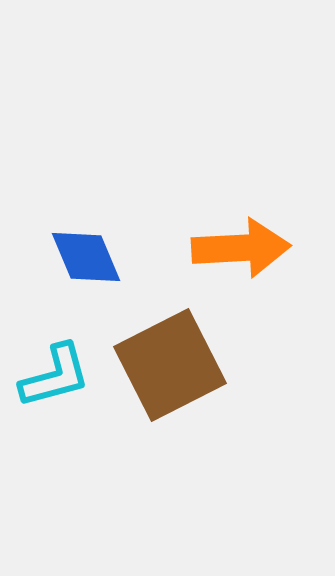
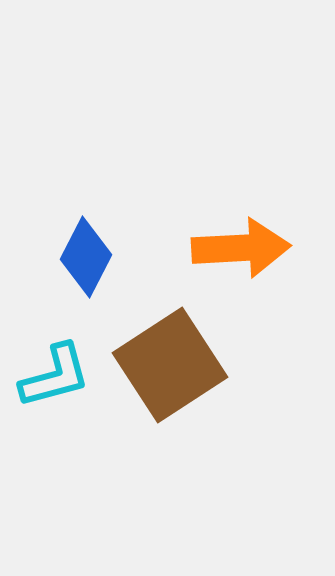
blue diamond: rotated 50 degrees clockwise
brown square: rotated 6 degrees counterclockwise
